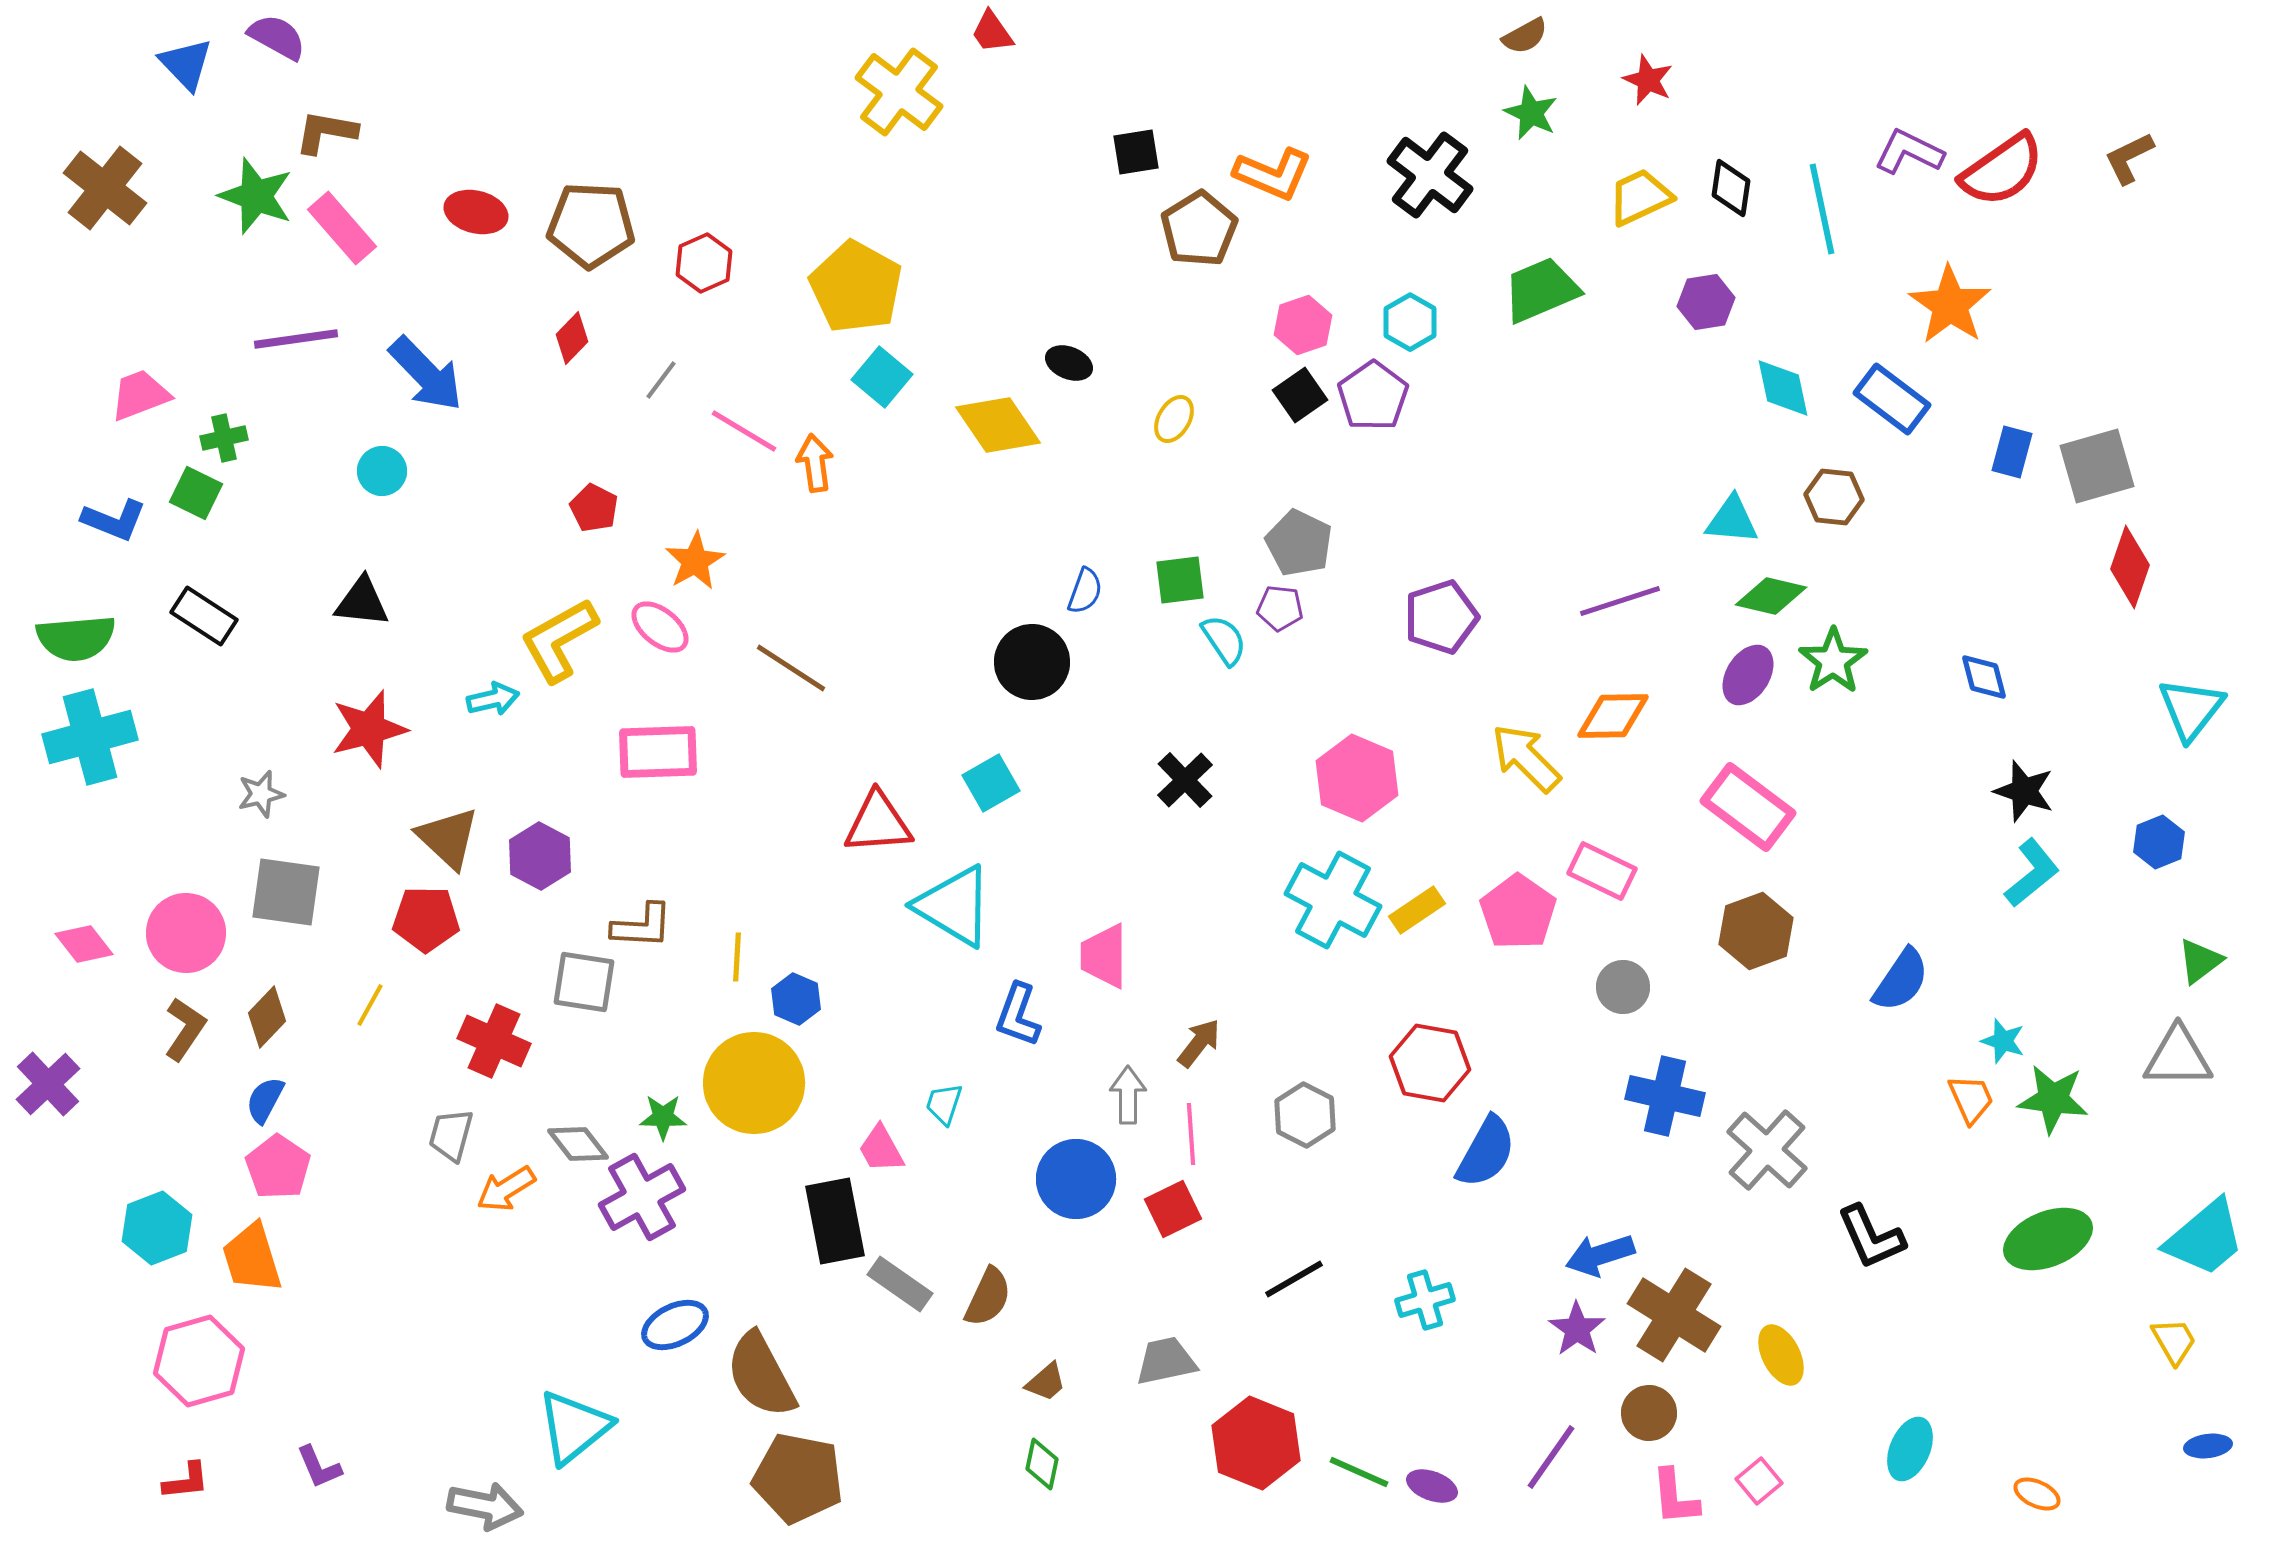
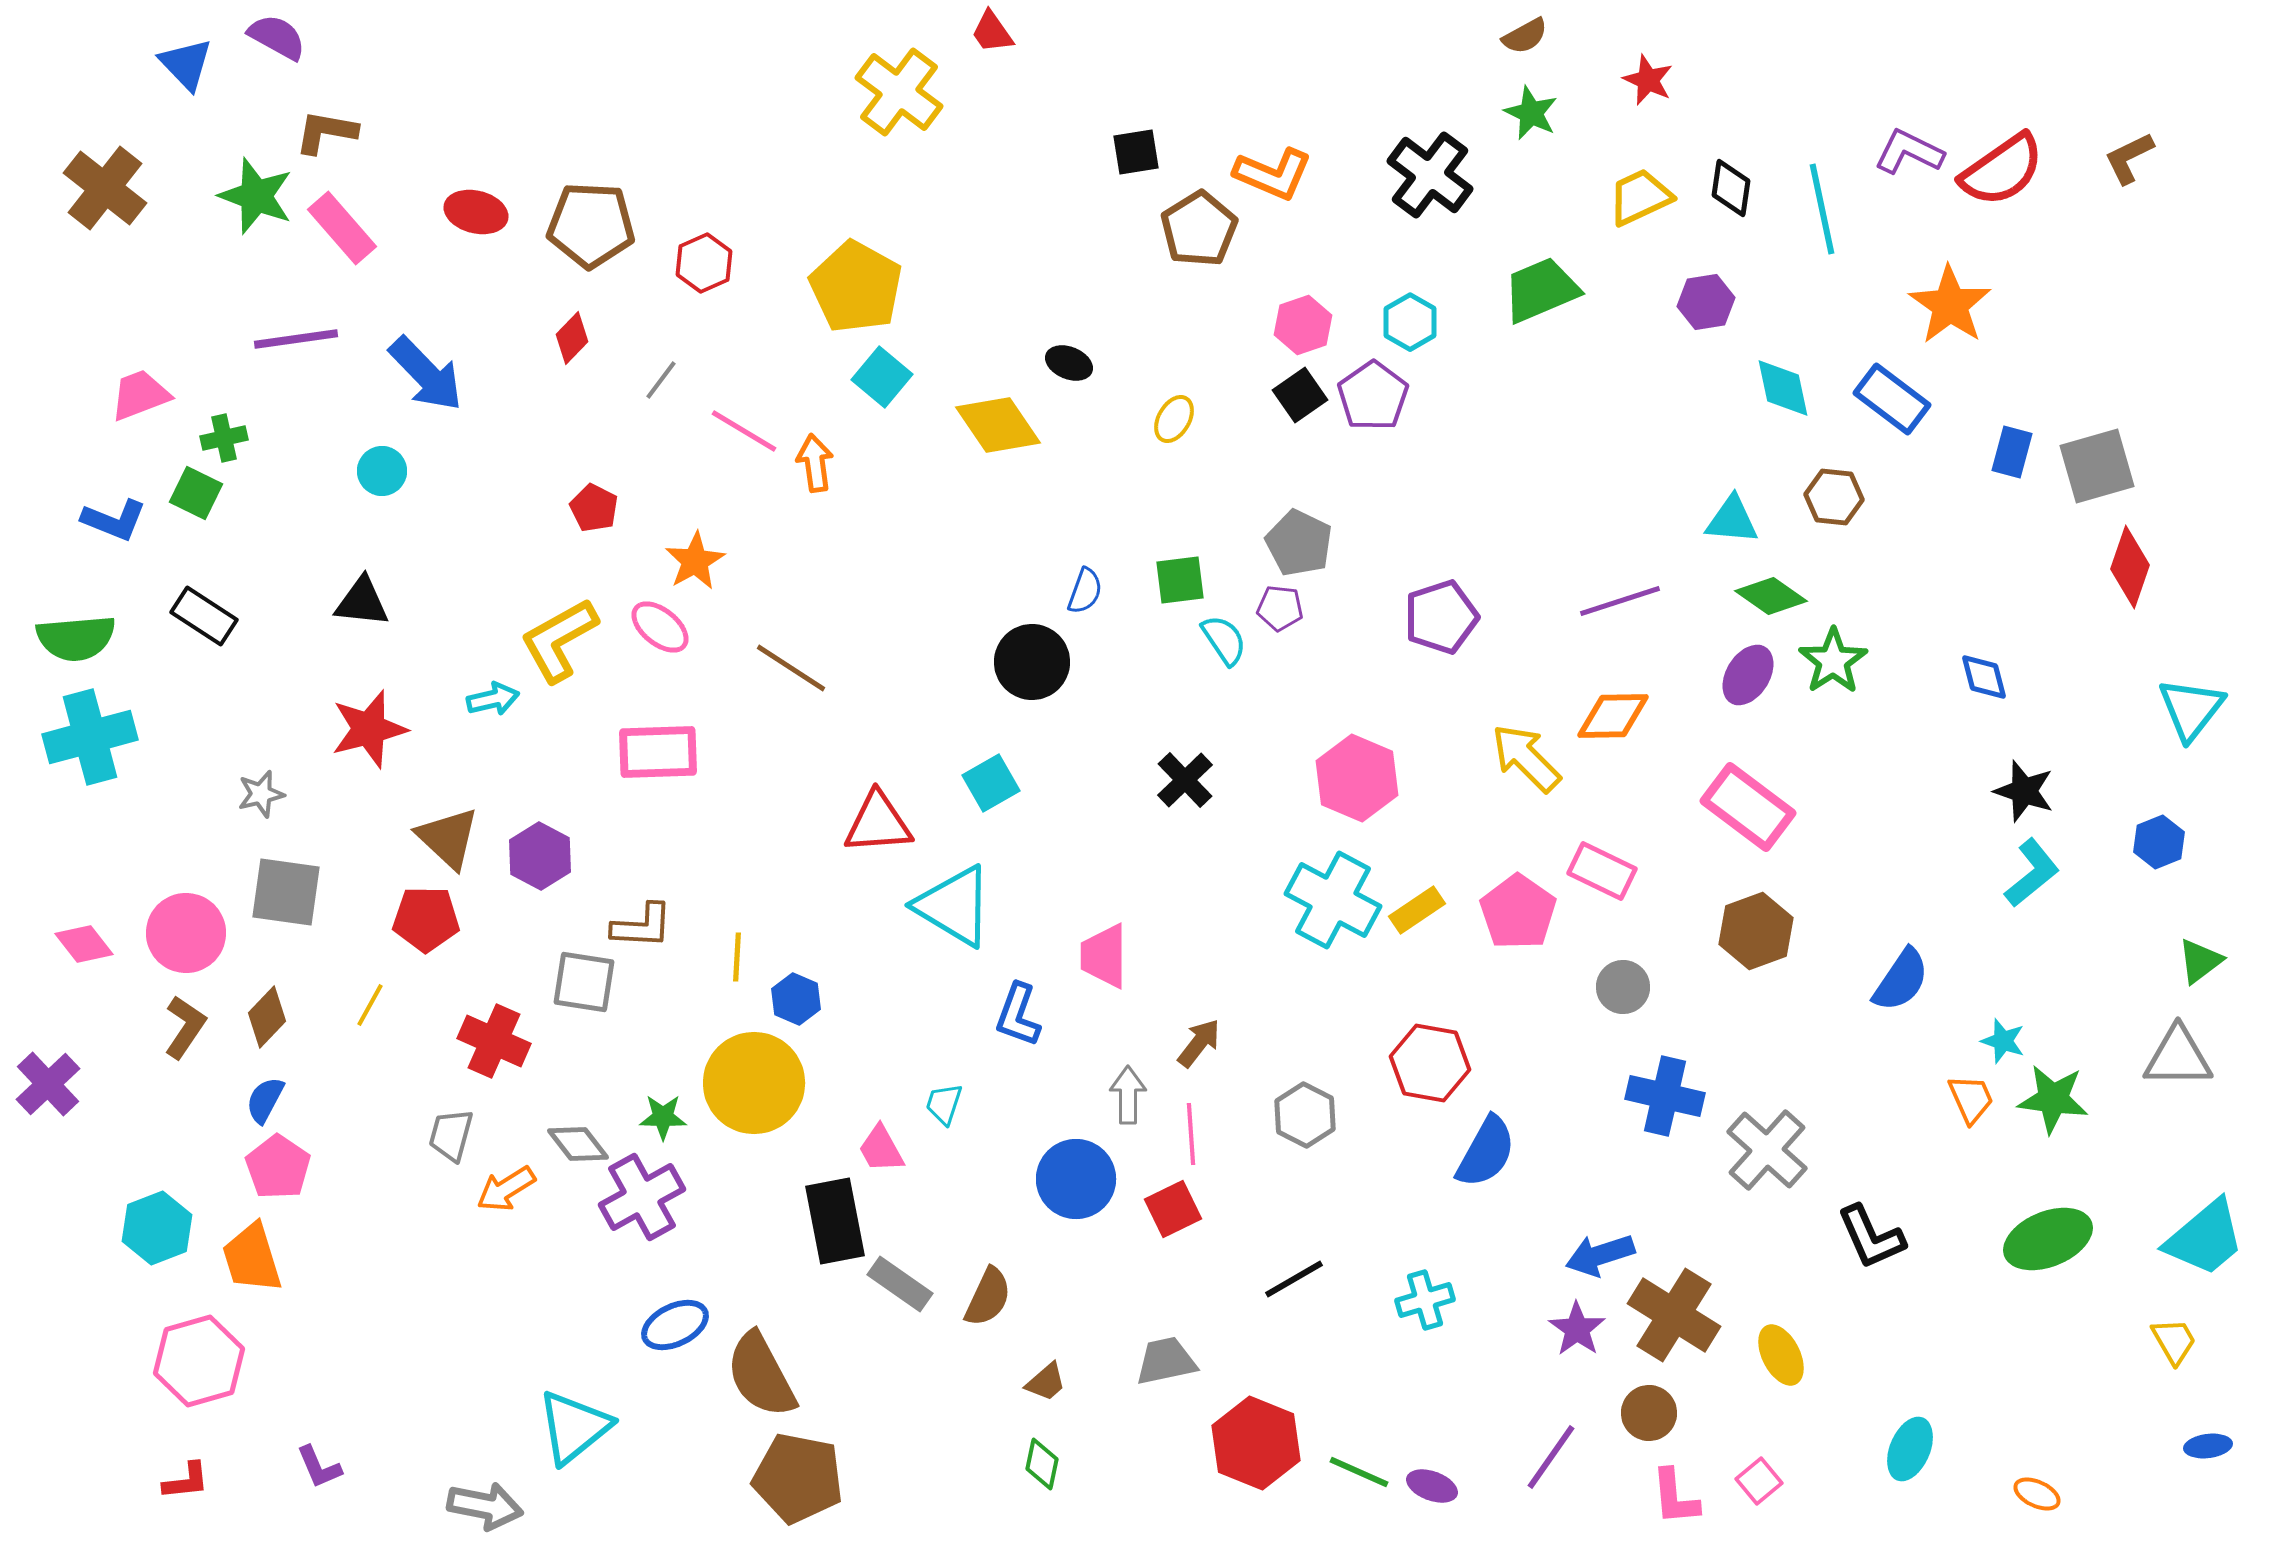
green diamond at (1771, 596): rotated 22 degrees clockwise
brown L-shape at (185, 1029): moved 2 px up
